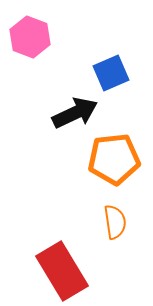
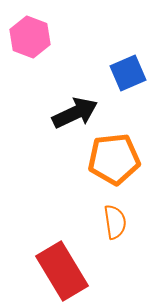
blue square: moved 17 px right
